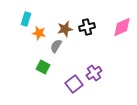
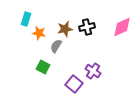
purple cross: moved 1 px left, 2 px up; rotated 21 degrees counterclockwise
purple square: rotated 12 degrees counterclockwise
